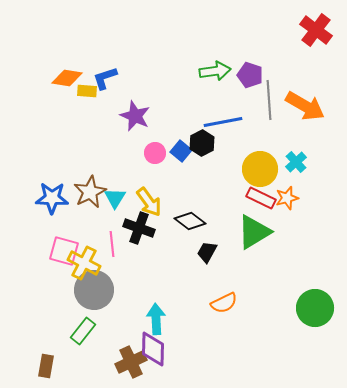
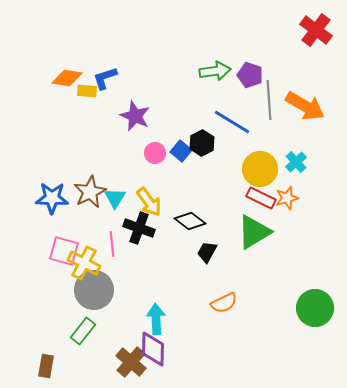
blue line: moved 9 px right; rotated 42 degrees clockwise
brown cross: rotated 24 degrees counterclockwise
